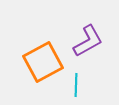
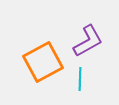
cyan line: moved 4 px right, 6 px up
